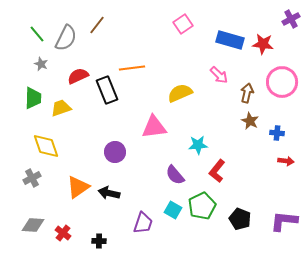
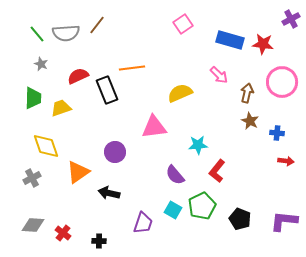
gray semicircle: moved 5 px up; rotated 60 degrees clockwise
orange triangle: moved 15 px up
